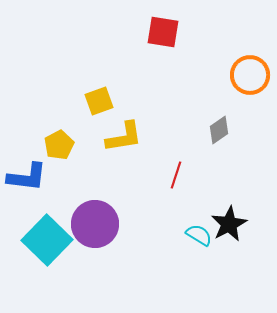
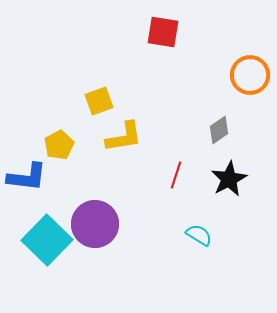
black star: moved 45 px up
